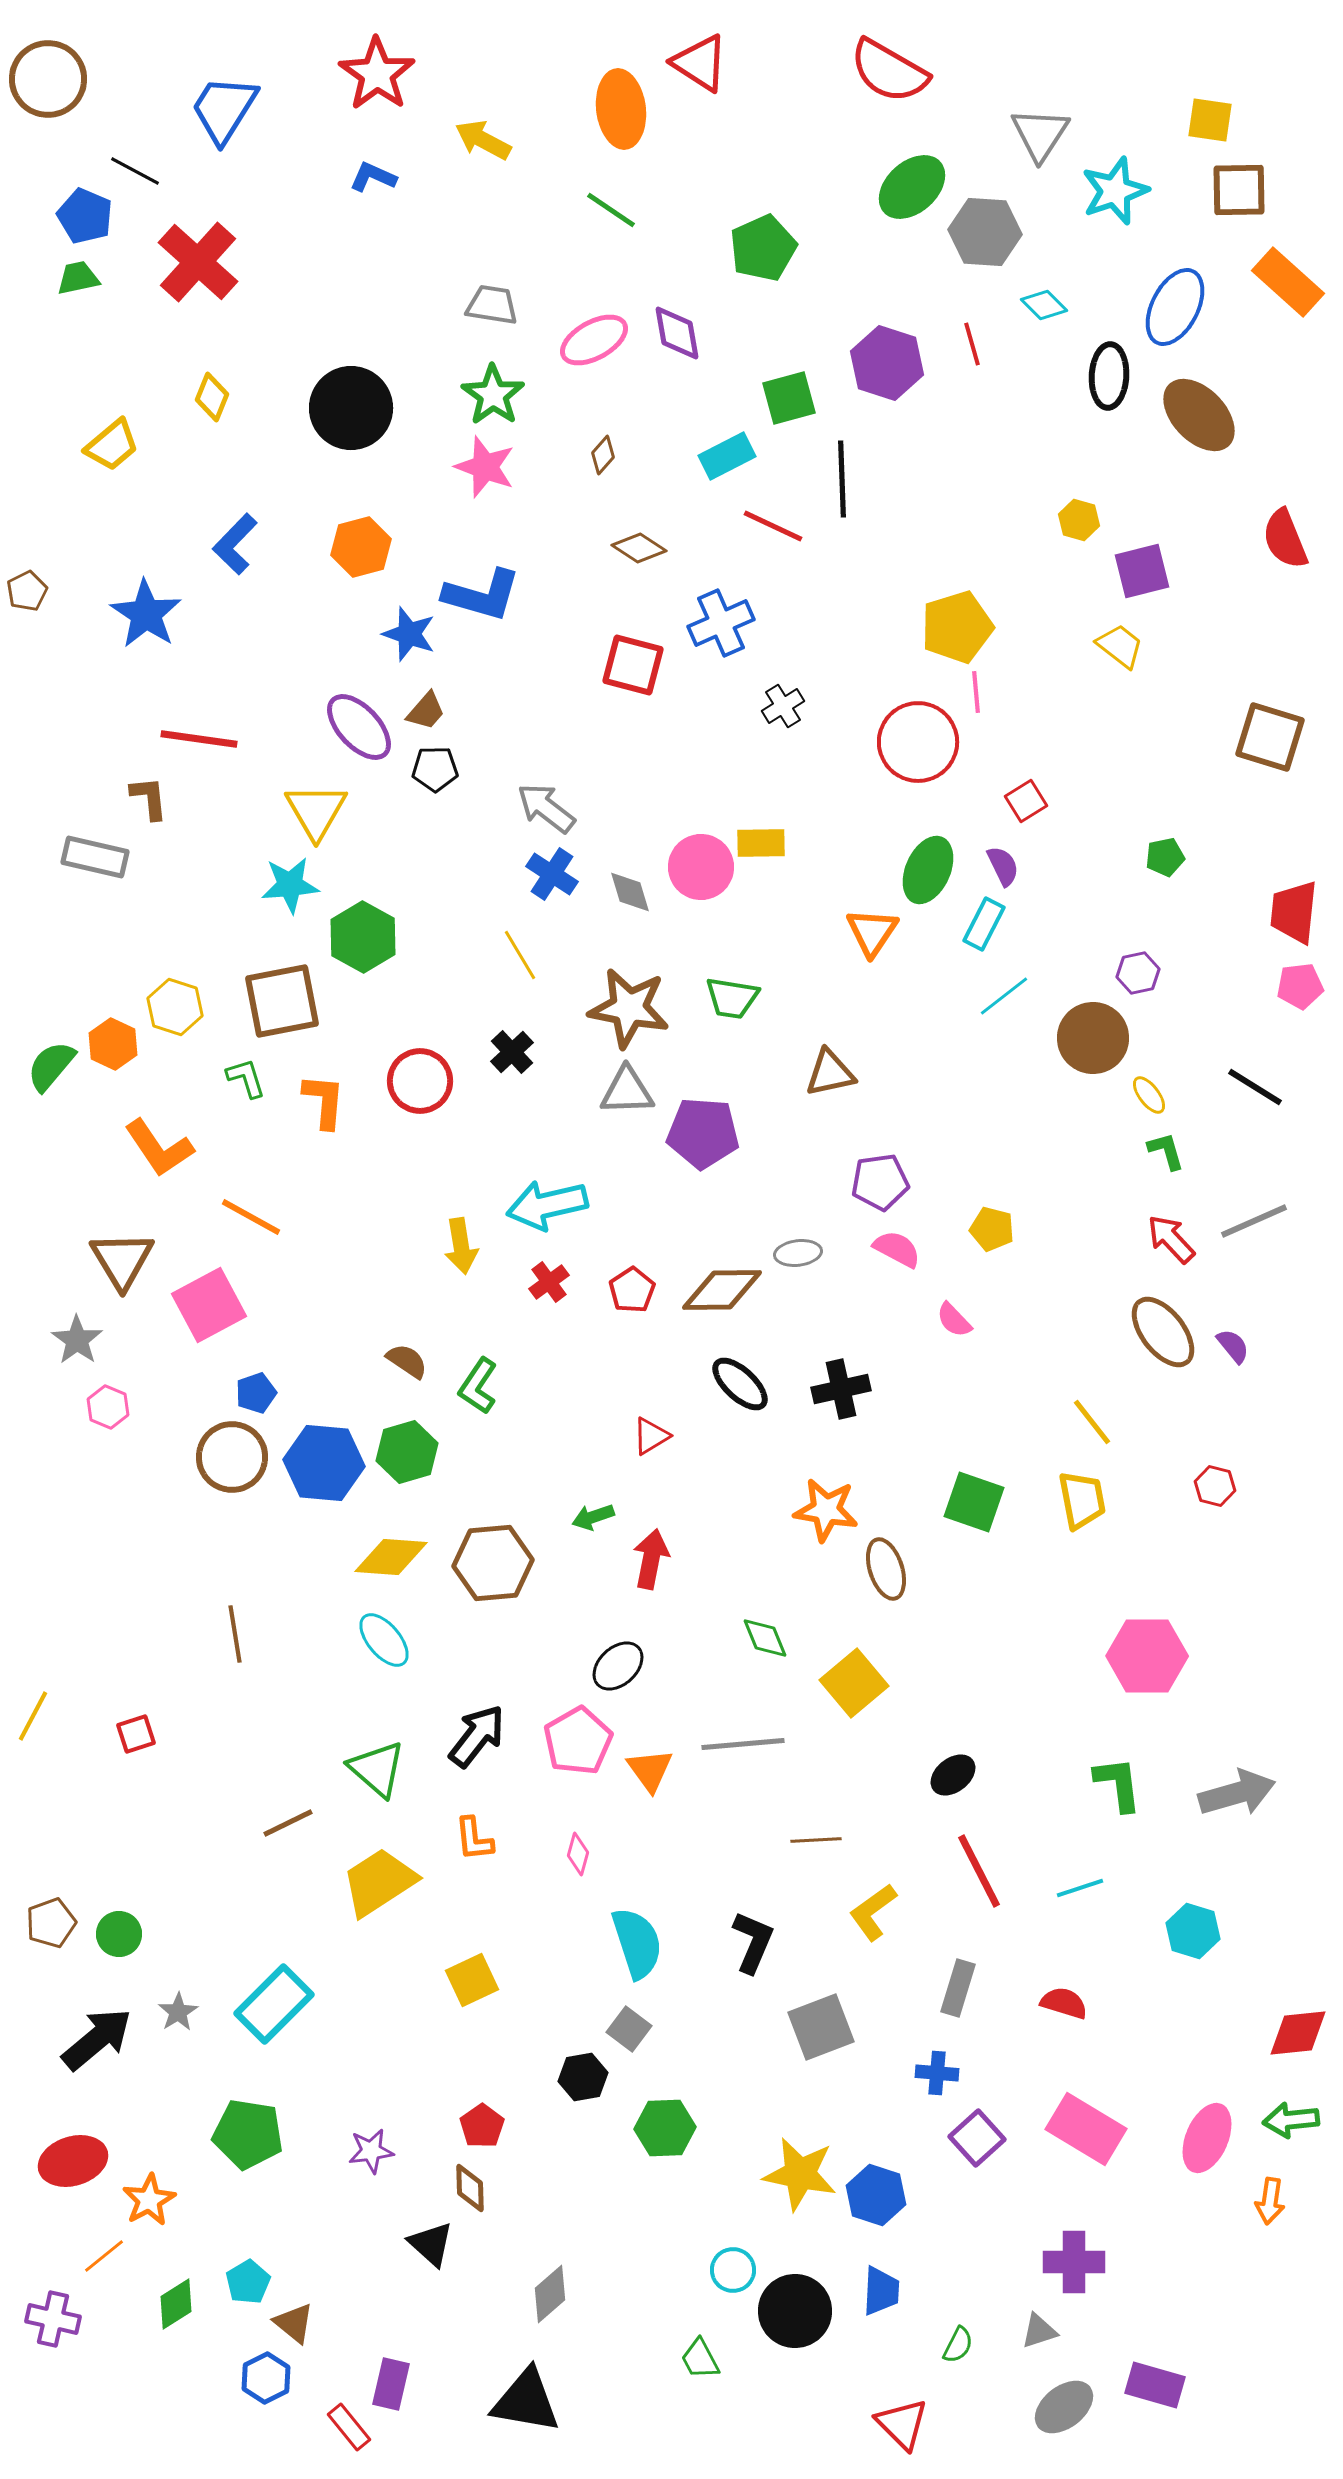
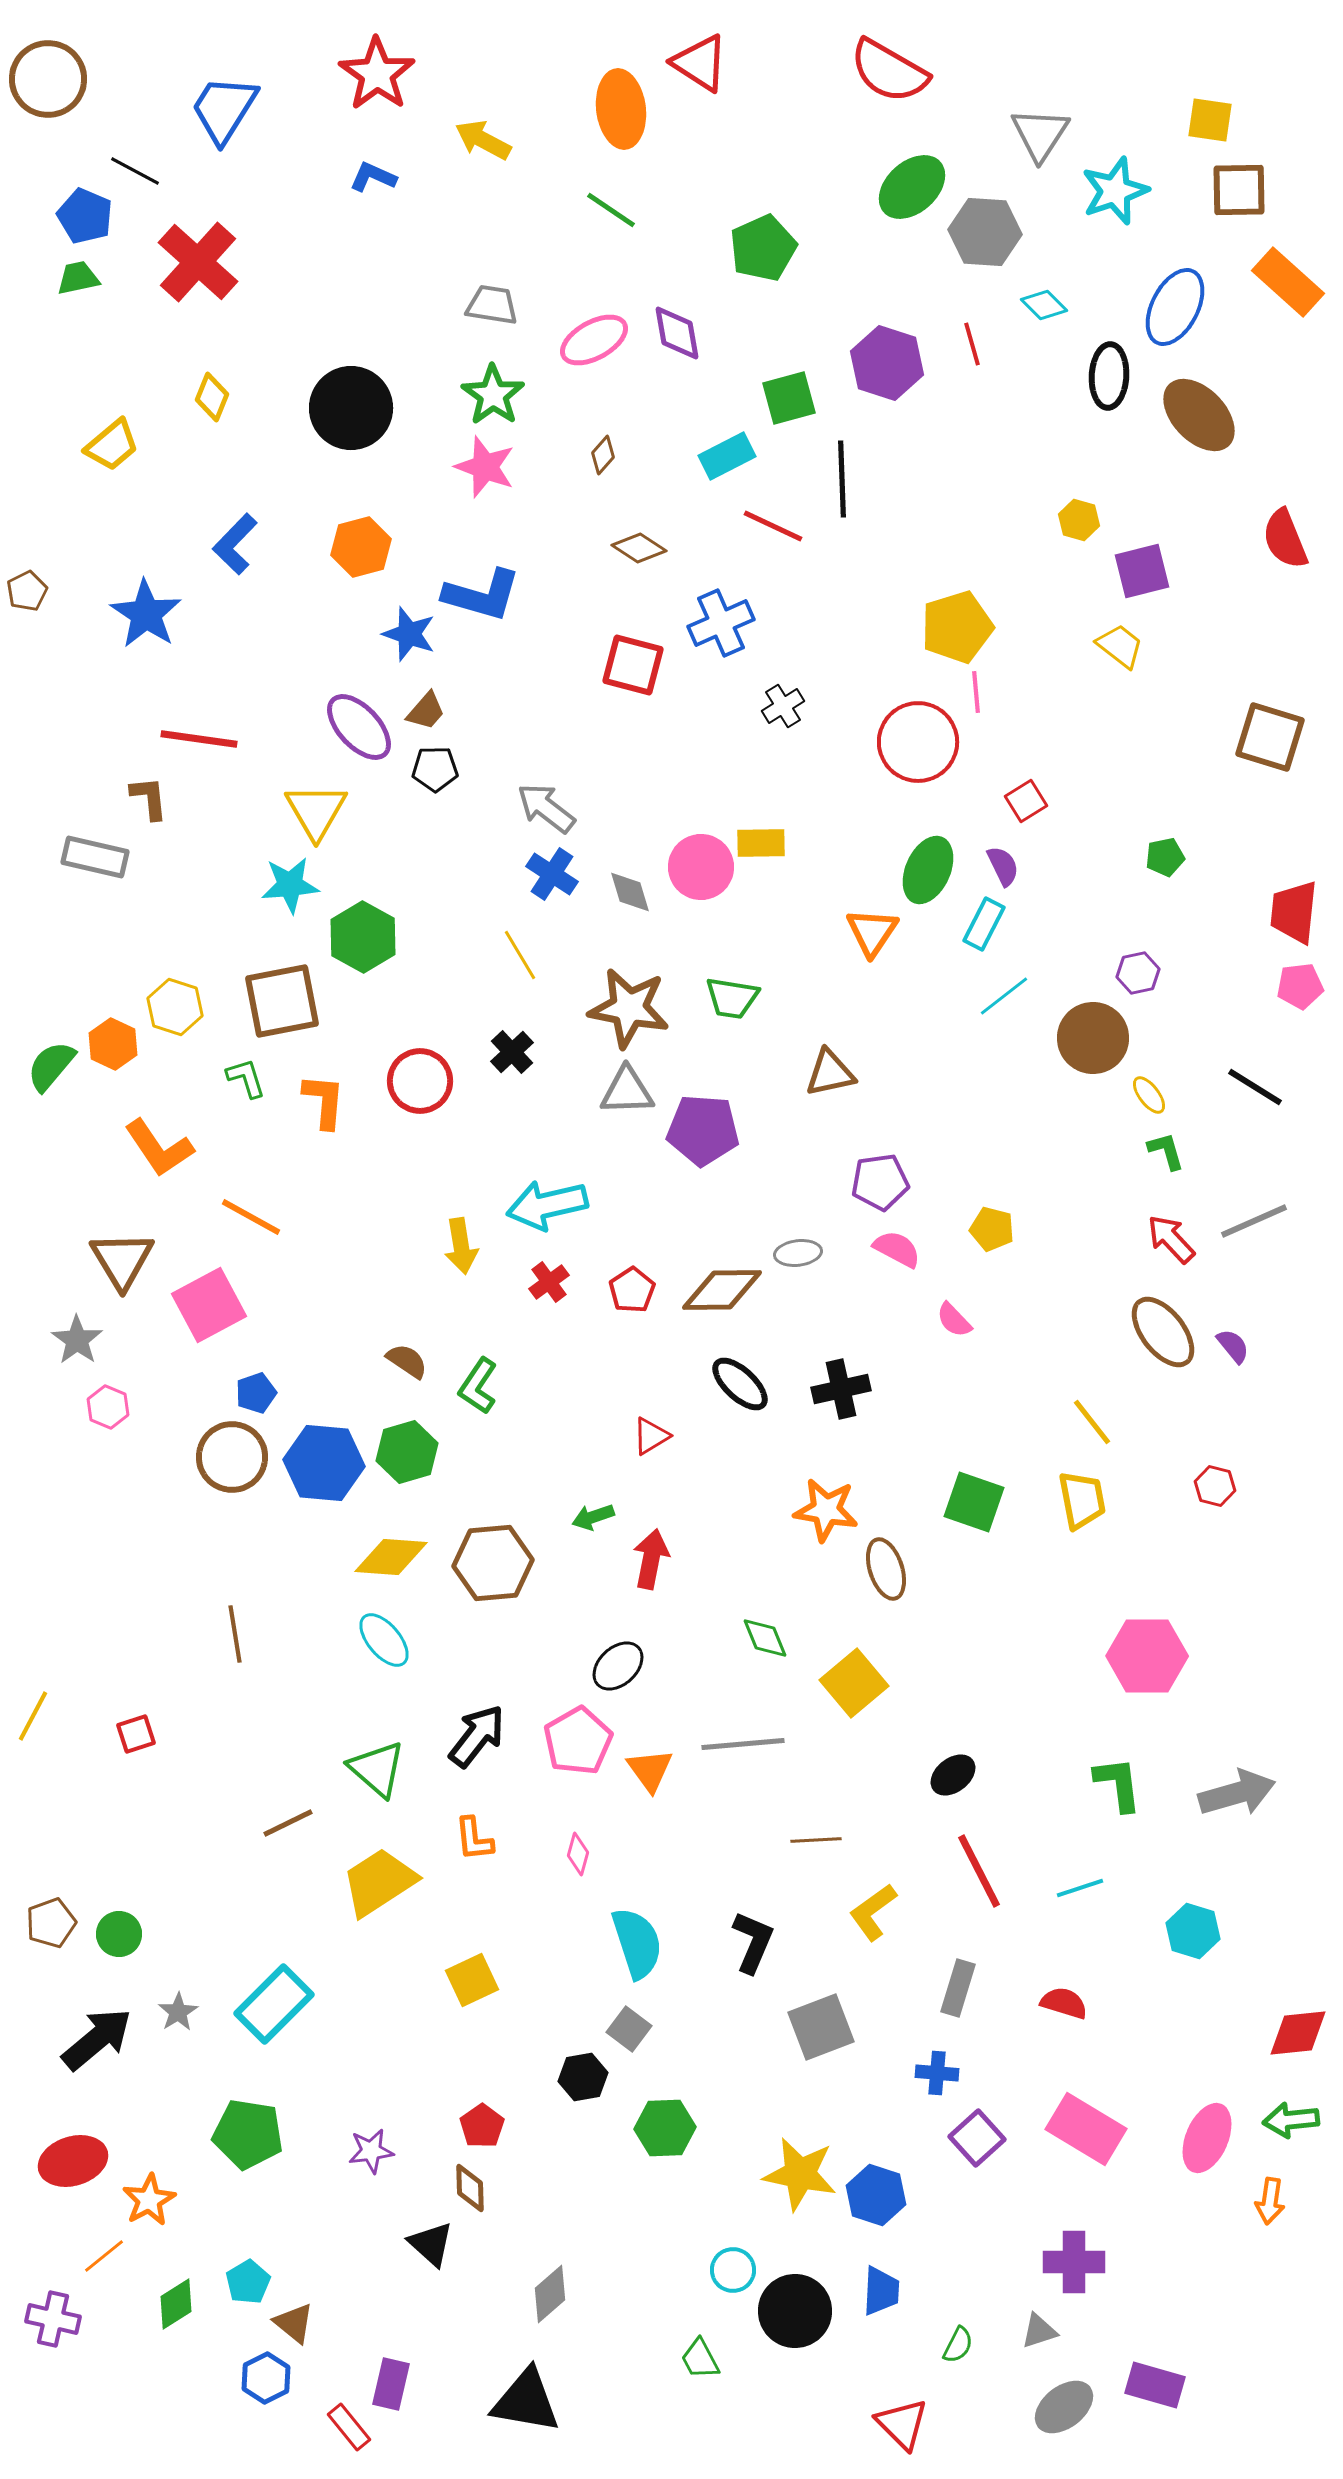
purple pentagon at (703, 1133): moved 3 px up
